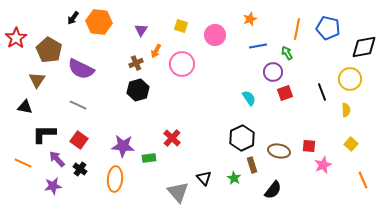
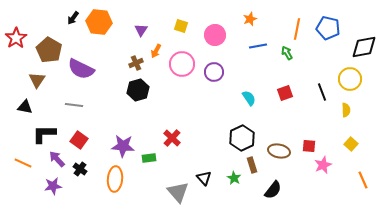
purple circle at (273, 72): moved 59 px left
gray line at (78, 105): moved 4 px left; rotated 18 degrees counterclockwise
